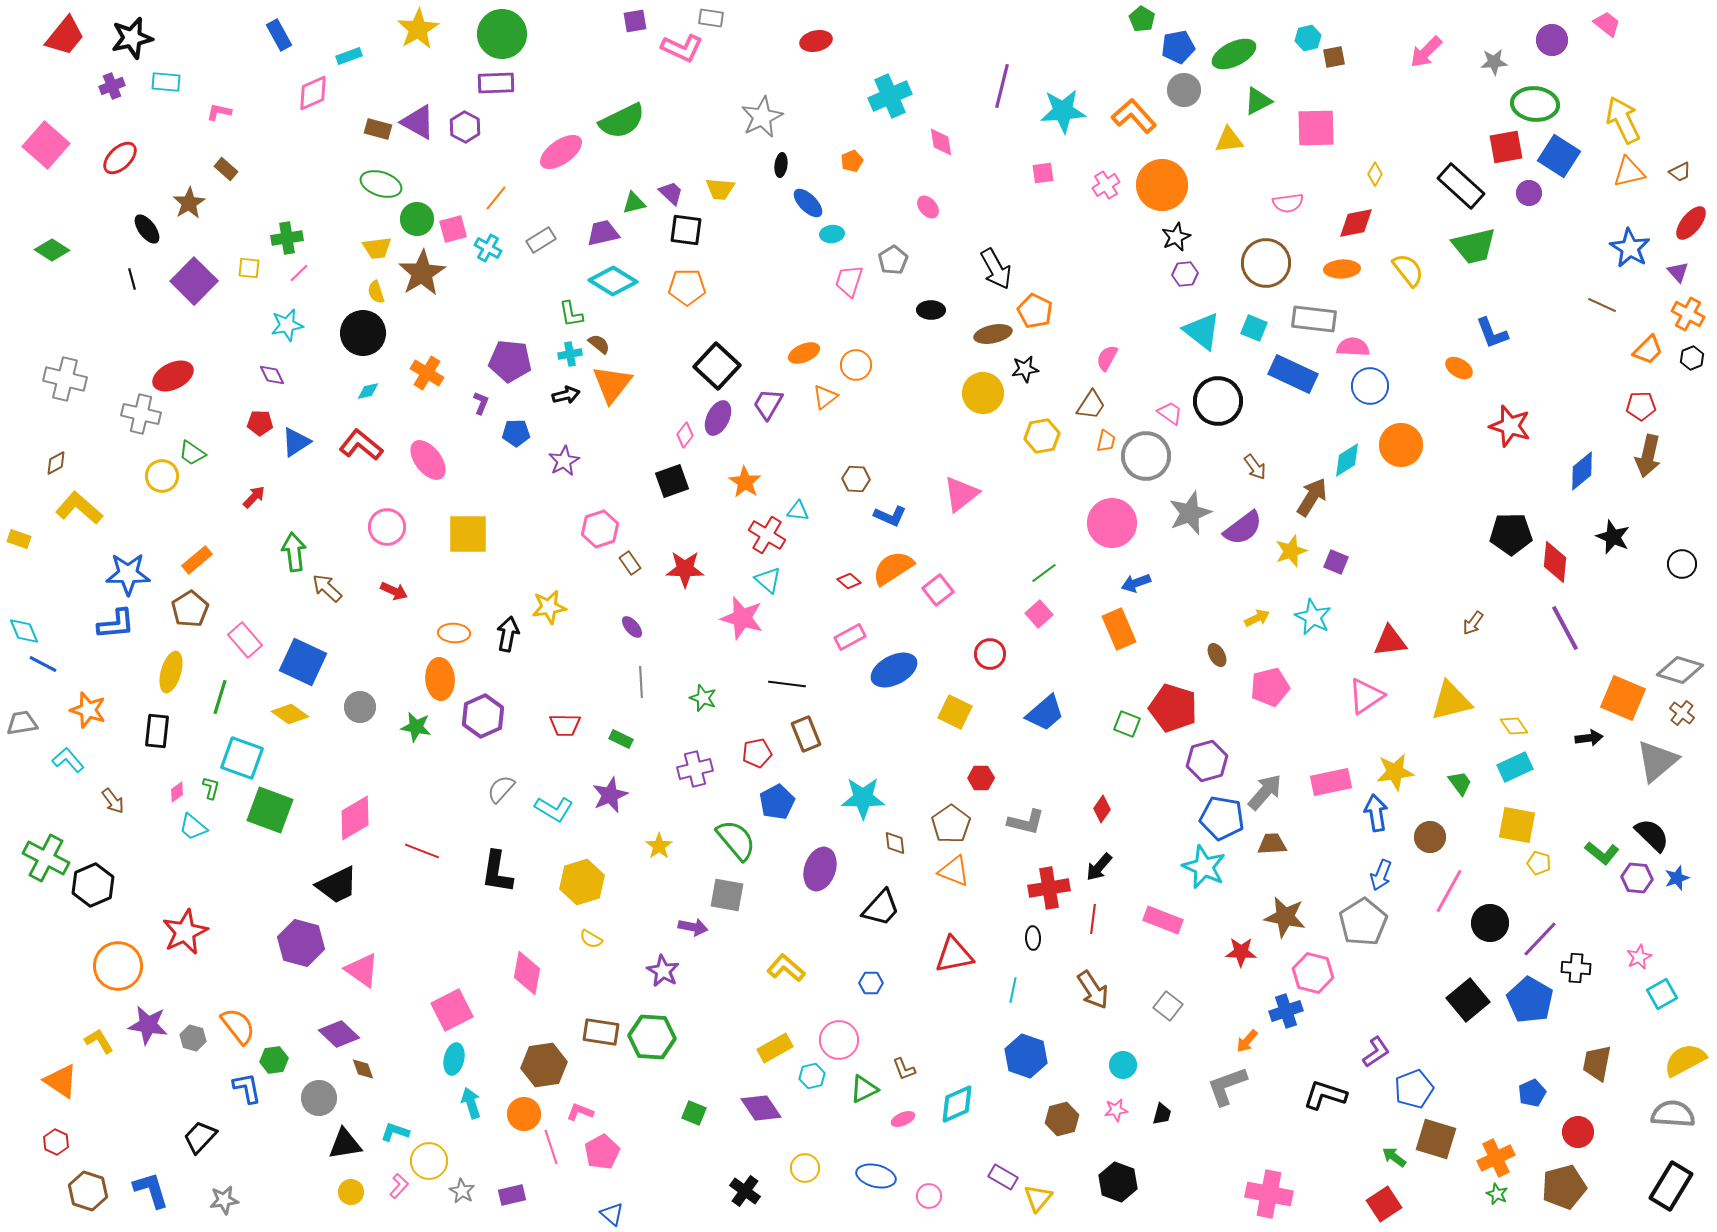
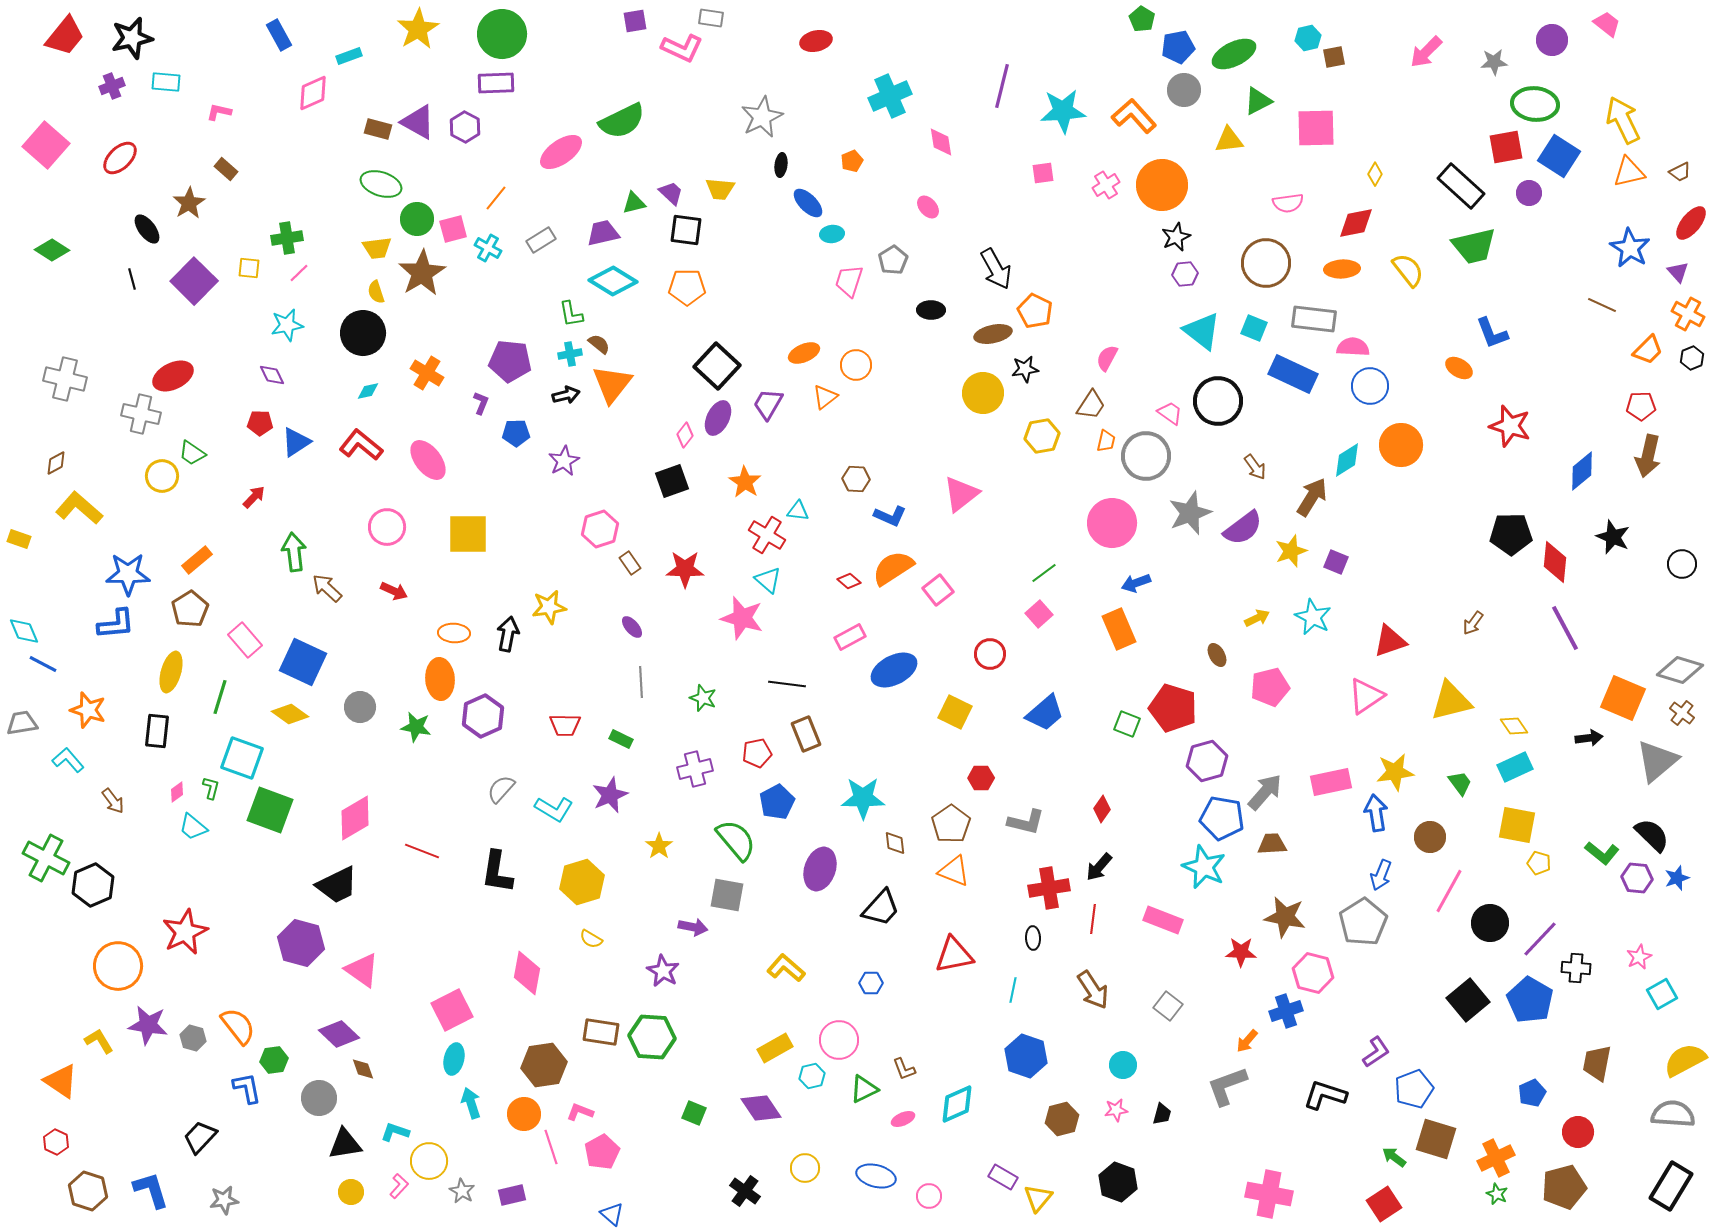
red triangle at (1390, 641): rotated 12 degrees counterclockwise
